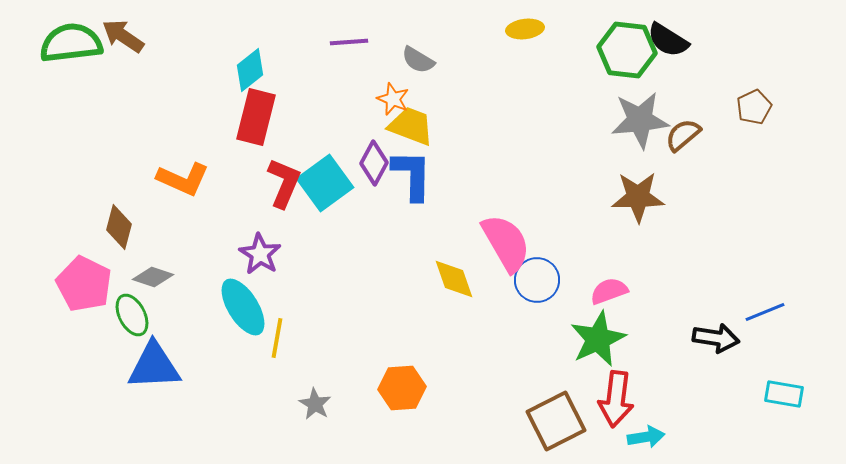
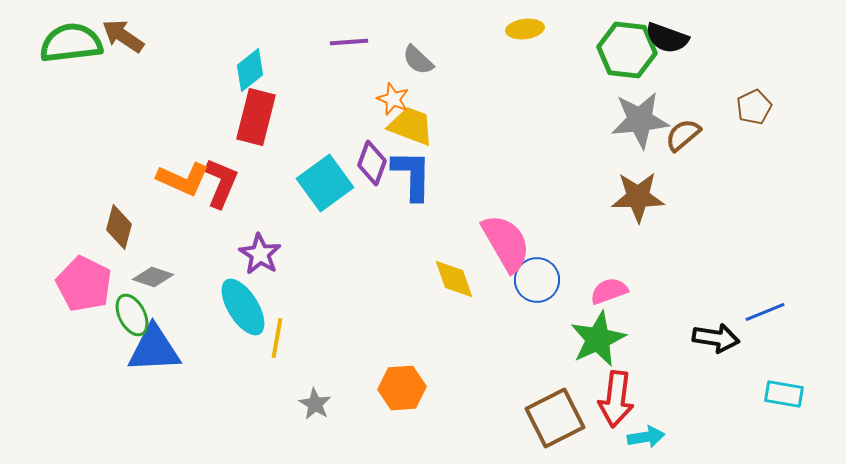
black semicircle at (668, 40): moved 1 px left, 2 px up; rotated 12 degrees counterclockwise
gray semicircle at (418, 60): rotated 12 degrees clockwise
purple diamond at (374, 163): moved 2 px left; rotated 9 degrees counterclockwise
red L-shape at (284, 183): moved 63 px left
blue triangle at (154, 366): moved 17 px up
brown square at (556, 421): moved 1 px left, 3 px up
